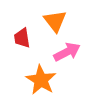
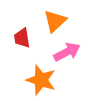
orange triangle: rotated 25 degrees clockwise
orange star: rotated 12 degrees counterclockwise
